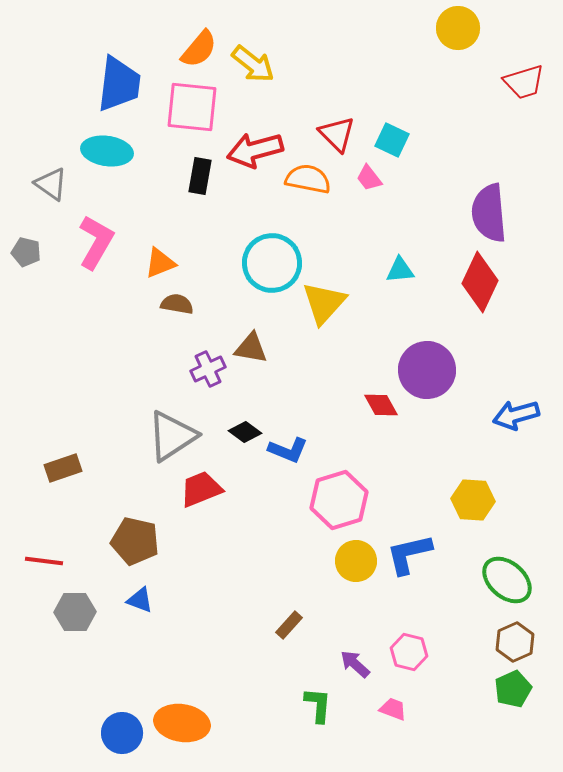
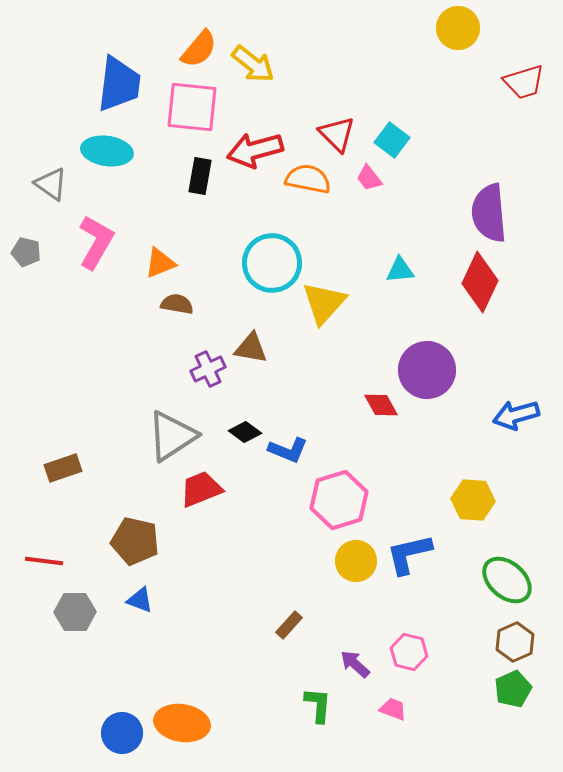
cyan square at (392, 140): rotated 12 degrees clockwise
